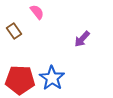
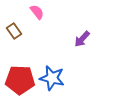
blue star: rotated 20 degrees counterclockwise
